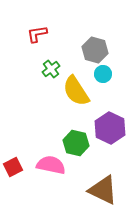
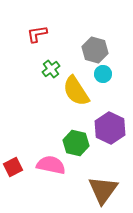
brown triangle: rotated 40 degrees clockwise
